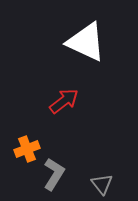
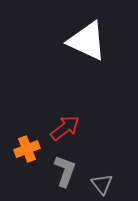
white triangle: moved 1 px right, 1 px up
red arrow: moved 1 px right, 27 px down
gray L-shape: moved 11 px right, 3 px up; rotated 12 degrees counterclockwise
